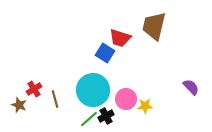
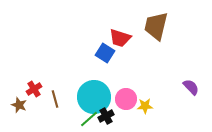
brown trapezoid: moved 2 px right
cyan circle: moved 1 px right, 7 px down
